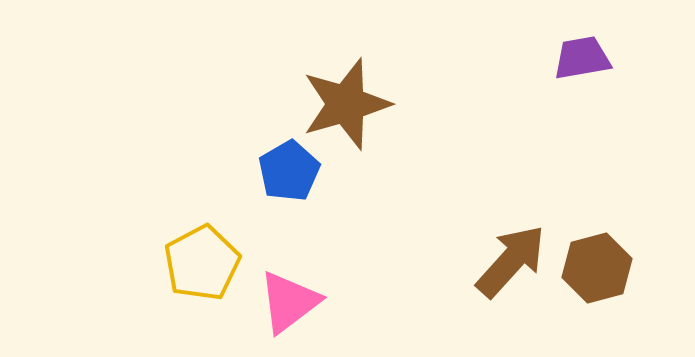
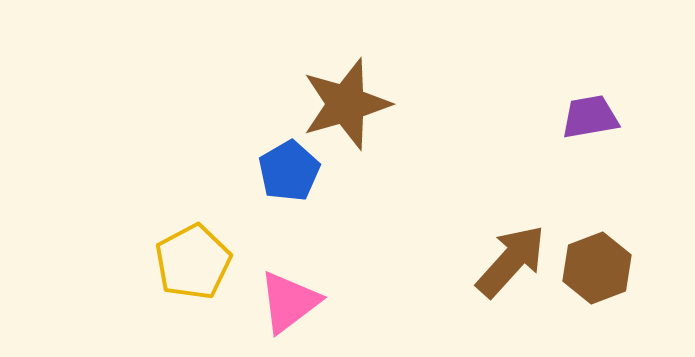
purple trapezoid: moved 8 px right, 59 px down
yellow pentagon: moved 9 px left, 1 px up
brown hexagon: rotated 6 degrees counterclockwise
